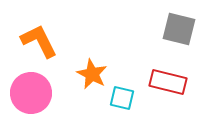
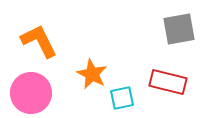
gray square: rotated 24 degrees counterclockwise
cyan square: rotated 25 degrees counterclockwise
